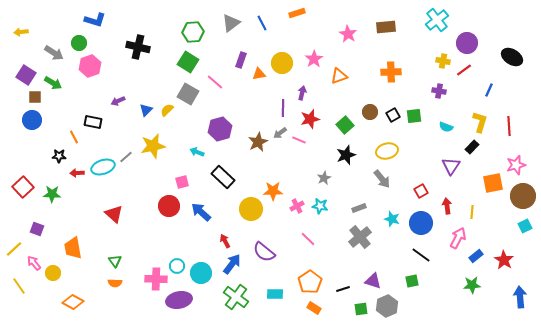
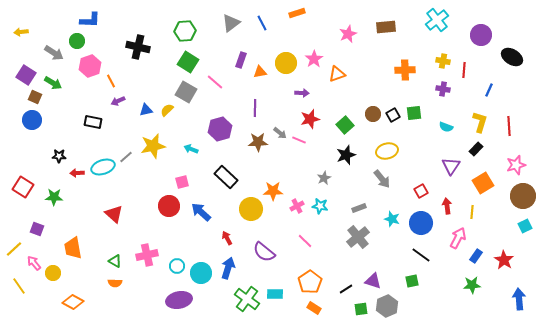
blue L-shape at (95, 20): moved 5 px left; rotated 15 degrees counterclockwise
green hexagon at (193, 32): moved 8 px left, 1 px up
pink star at (348, 34): rotated 18 degrees clockwise
green circle at (79, 43): moved 2 px left, 2 px up
purple circle at (467, 43): moved 14 px right, 8 px up
yellow circle at (282, 63): moved 4 px right
red line at (464, 70): rotated 49 degrees counterclockwise
orange cross at (391, 72): moved 14 px right, 2 px up
orange triangle at (259, 74): moved 1 px right, 2 px up
orange triangle at (339, 76): moved 2 px left, 2 px up
purple cross at (439, 91): moved 4 px right, 2 px up
purple arrow at (302, 93): rotated 80 degrees clockwise
gray square at (188, 94): moved 2 px left, 2 px up
brown square at (35, 97): rotated 24 degrees clockwise
purple line at (283, 108): moved 28 px left
blue triangle at (146, 110): rotated 32 degrees clockwise
brown circle at (370, 112): moved 3 px right, 2 px down
green square at (414, 116): moved 3 px up
gray arrow at (280, 133): rotated 104 degrees counterclockwise
orange line at (74, 137): moved 37 px right, 56 px up
brown star at (258, 142): rotated 24 degrees clockwise
black rectangle at (472, 147): moved 4 px right, 2 px down
cyan arrow at (197, 152): moved 6 px left, 3 px up
black rectangle at (223, 177): moved 3 px right
orange square at (493, 183): moved 10 px left; rotated 20 degrees counterclockwise
red square at (23, 187): rotated 15 degrees counterclockwise
green star at (52, 194): moved 2 px right, 3 px down
gray cross at (360, 237): moved 2 px left
pink line at (308, 239): moved 3 px left, 2 px down
red arrow at (225, 241): moved 2 px right, 3 px up
blue rectangle at (476, 256): rotated 16 degrees counterclockwise
green triangle at (115, 261): rotated 24 degrees counterclockwise
blue arrow at (232, 264): moved 4 px left, 4 px down; rotated 20 degrees counterclockwise
pink cross at (156, 279): moved 9 px left, 24 px up; rotated 15 degrees counterclockwise
black line at (343, 289): moved 3 px right; rotated 16 degrees counterclockwise
green cross at (236, 297): moved 11 px right, 2 px down
blue arrow at (520, 297): moved 1 px left, 2 px down
